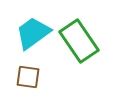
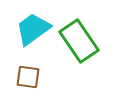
cyan trapezoid: moved 4 px up
